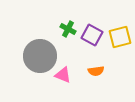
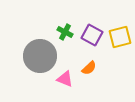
green cross: moved 3 px left, 3 px down
orange semicircle: moved 7 px left, 3 px up; rotated 35 degrees counterclockwise
pink triangle: moved 2 px right, 4 px down
